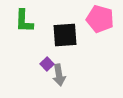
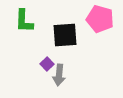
gray arrow: rotated 15 degrees clockwise
